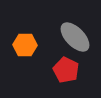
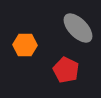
gray ellipse: moved 3 px right, 9 px up
